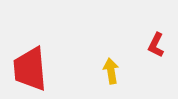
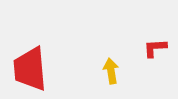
red L-shape: moved 1 px left, 3 px down; rotated 60 degrees clockwise
